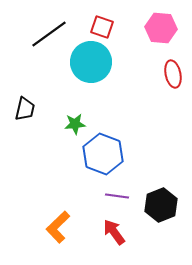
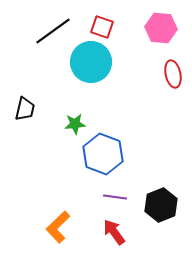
black line: moved 4 px right, 3 px up
purple line: moved 2 px left, 1 px down
